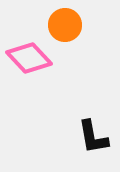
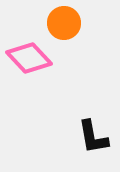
orange circle: moved 1 px left, 2 px up
